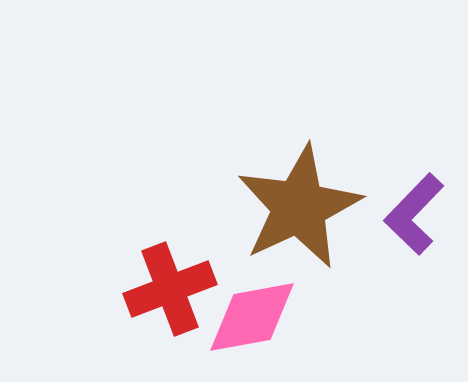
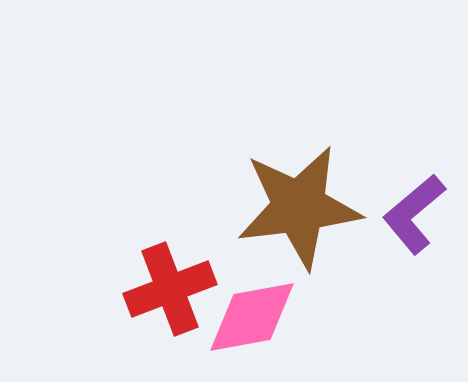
brown star: rotated 18 degrees clockwise
purple L-shape: rotated 6 degrees clockwise
